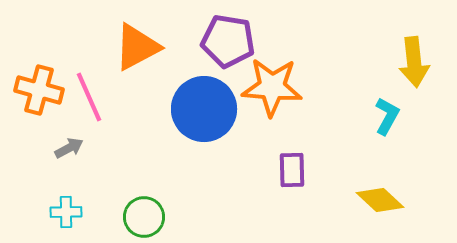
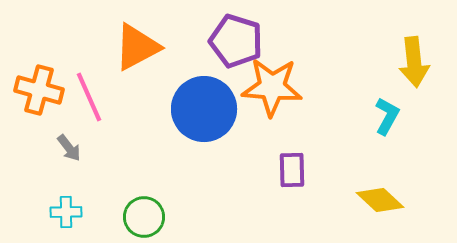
purple pentagon: moved 8 px right; rotated 8 degrees clockwise
gray arrow: rotated 80 degrees clockwise
